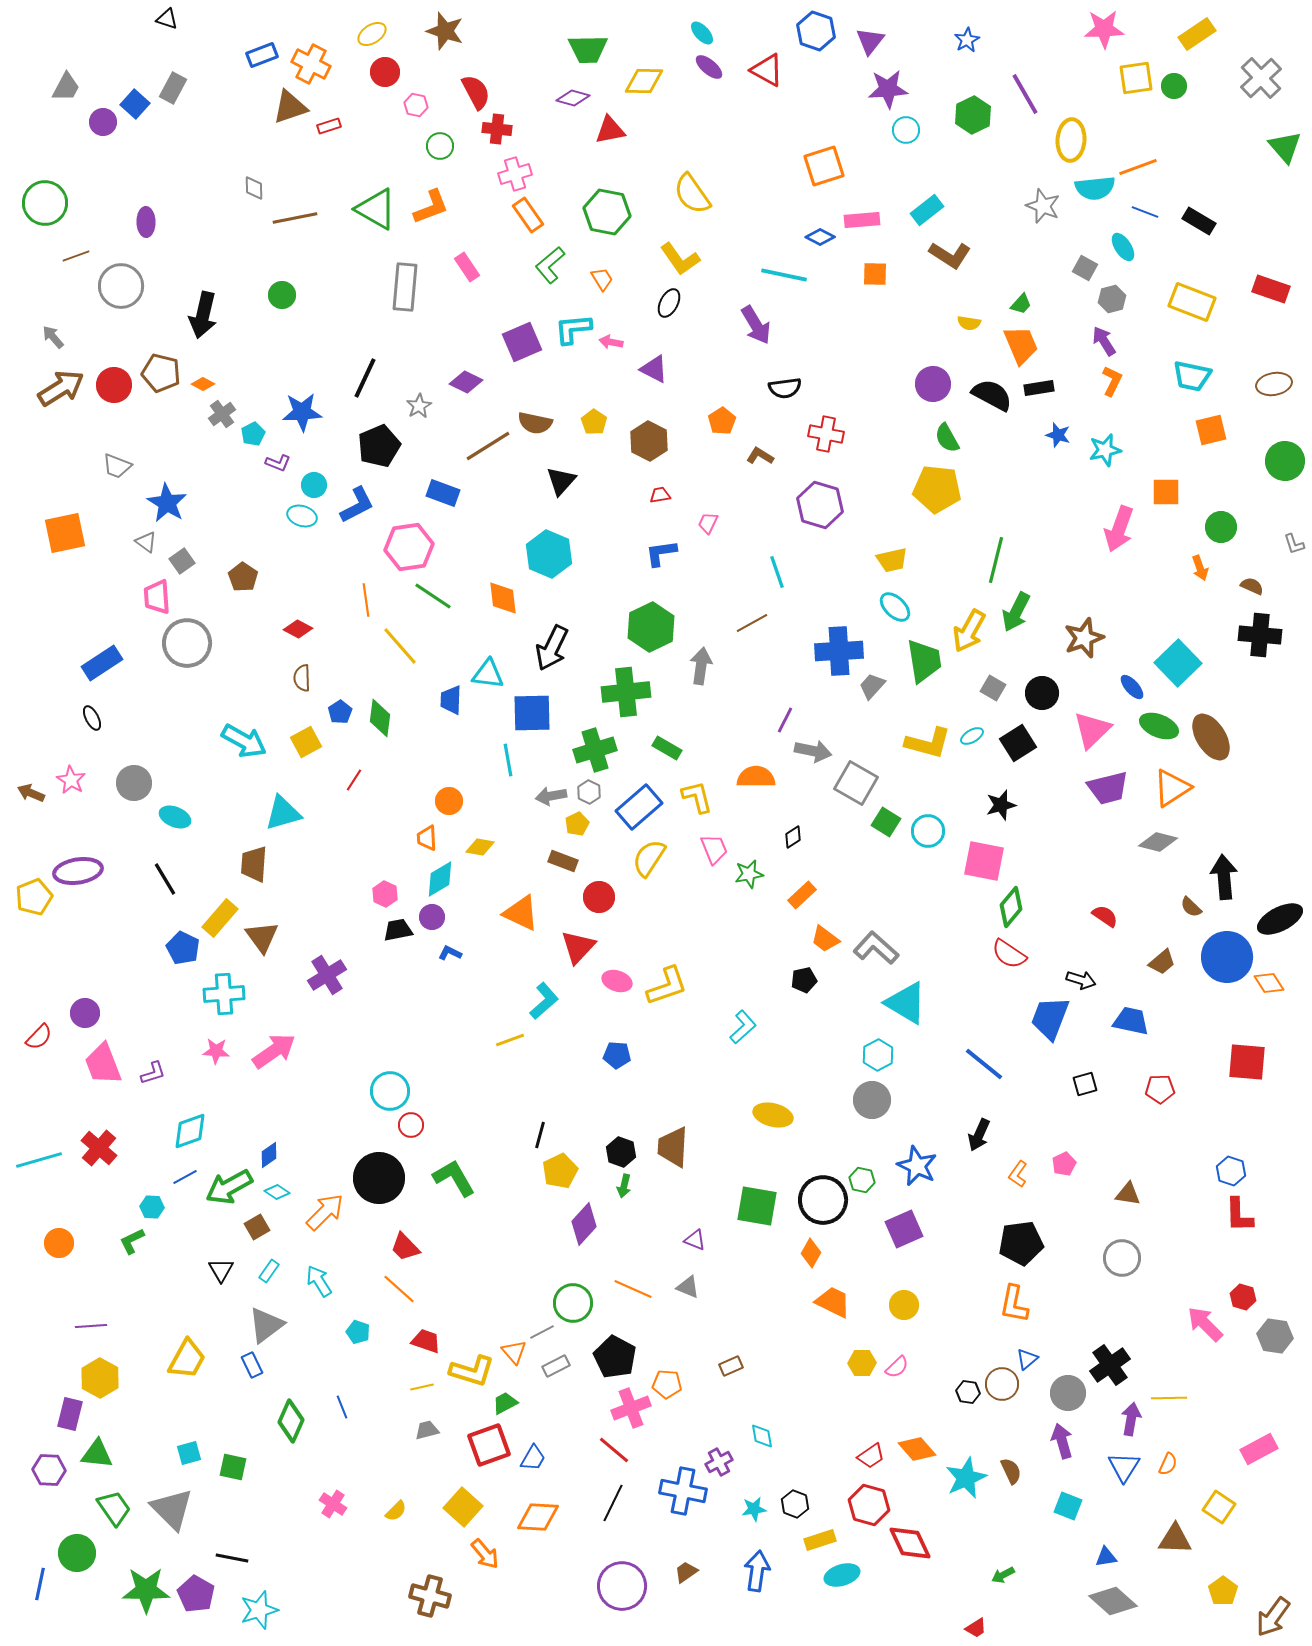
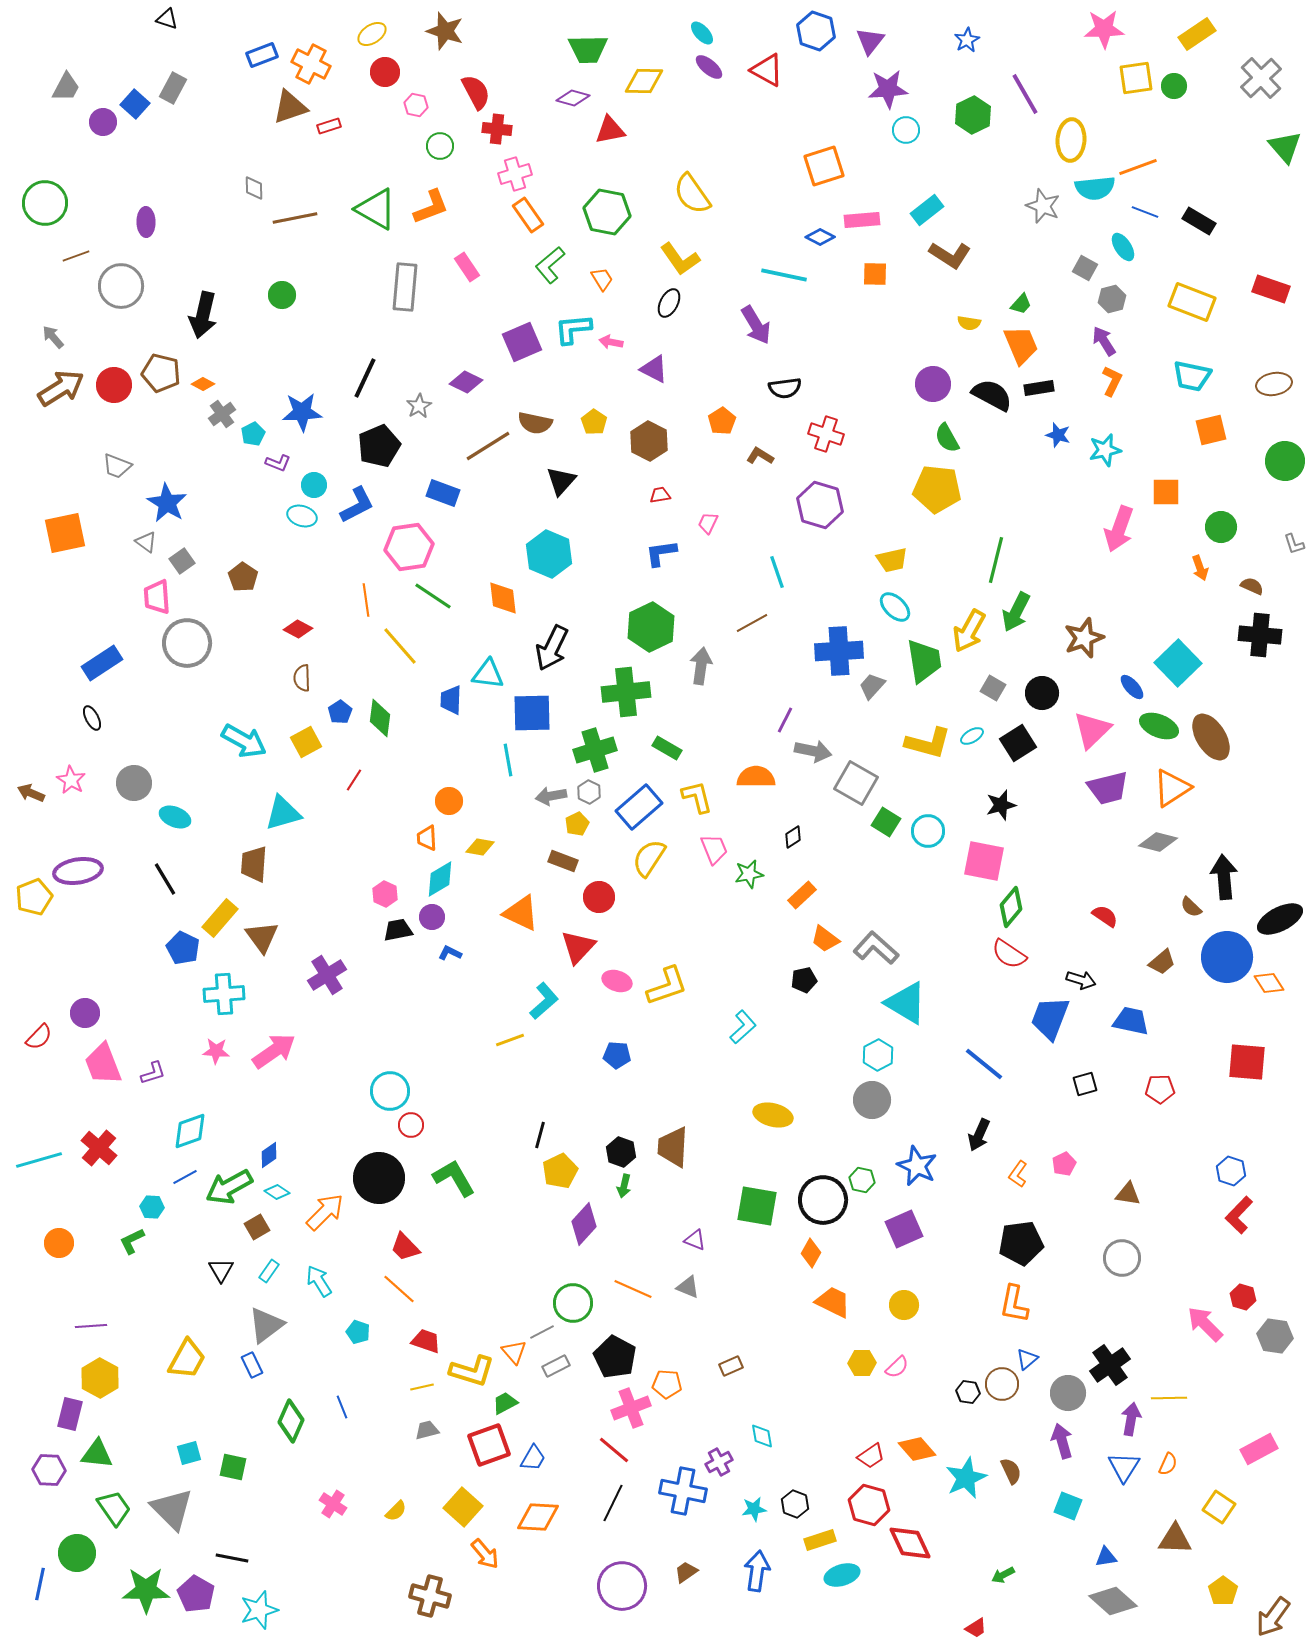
red cross at (826, 434): rotated 8 degrees clockwise
red L-shape at (1239, 1215): rotated 45 degrees clockwise
